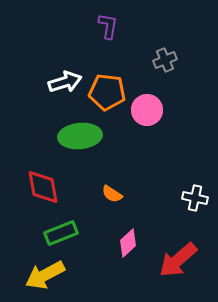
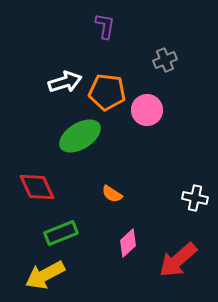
purple L-shape: moved 3 px left
green ellipse: rotated 27 degrees counterclockwise
red diamond: moved 6 px left; rotated 15 degrees counterclockwise
